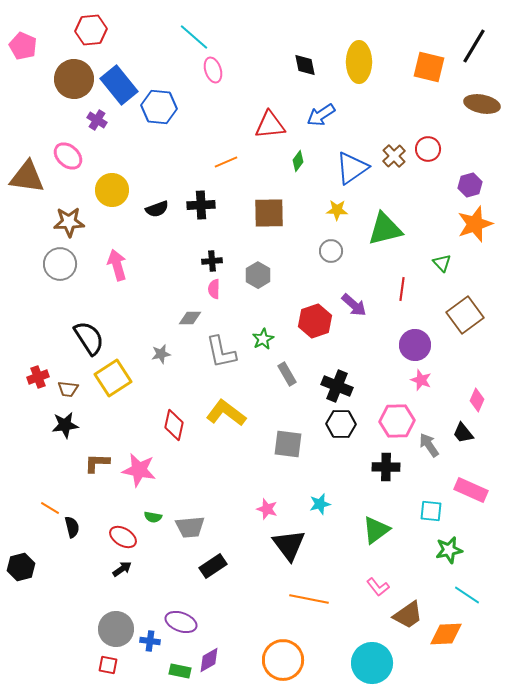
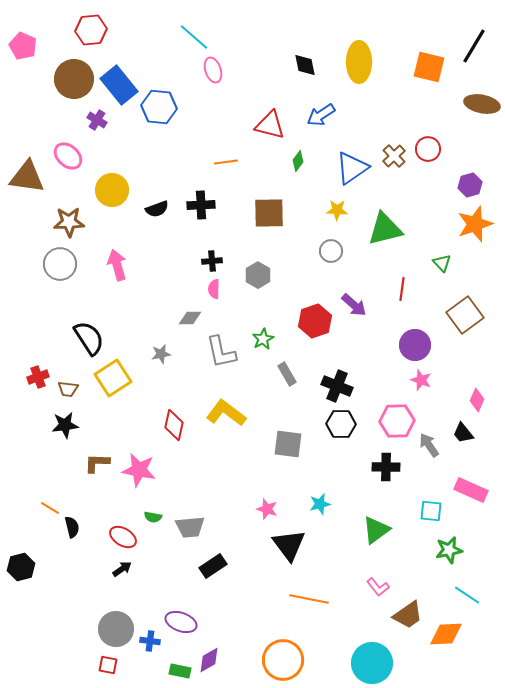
red triangle at (270, 125): rotated 20 degrees clockwise
orange line at (226, 162): rotated 15 degrees clockwise
